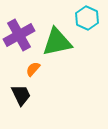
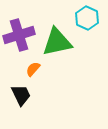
purple cross: rotated 12 degrees clockwise
